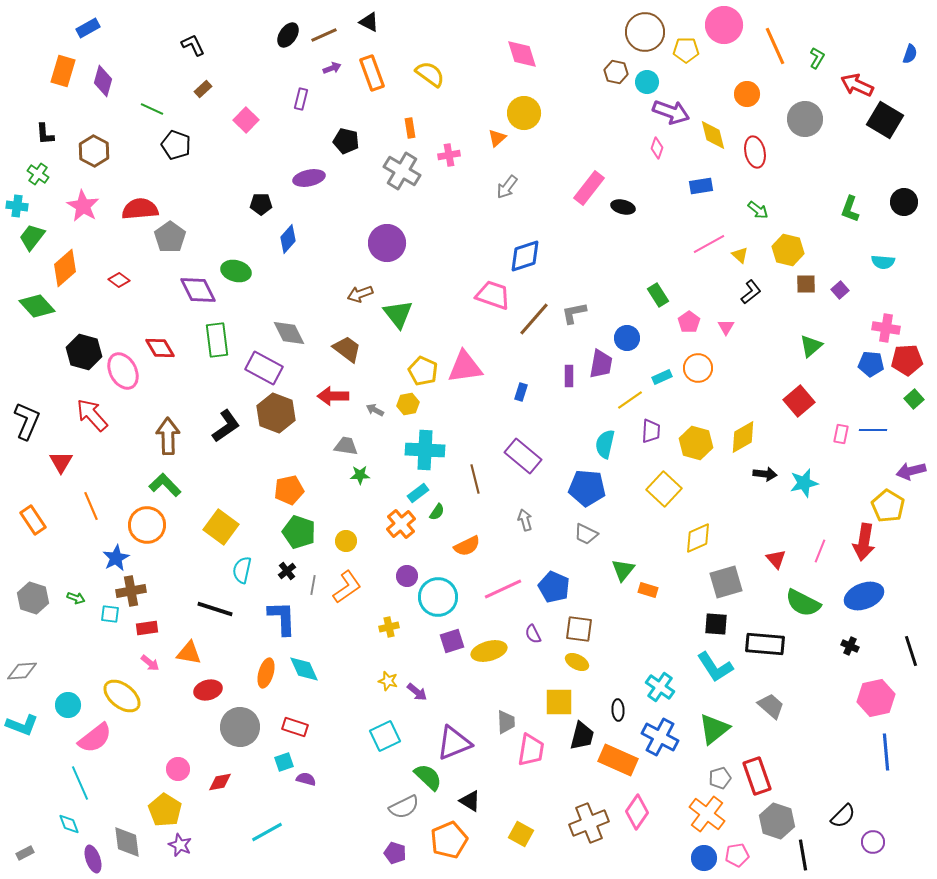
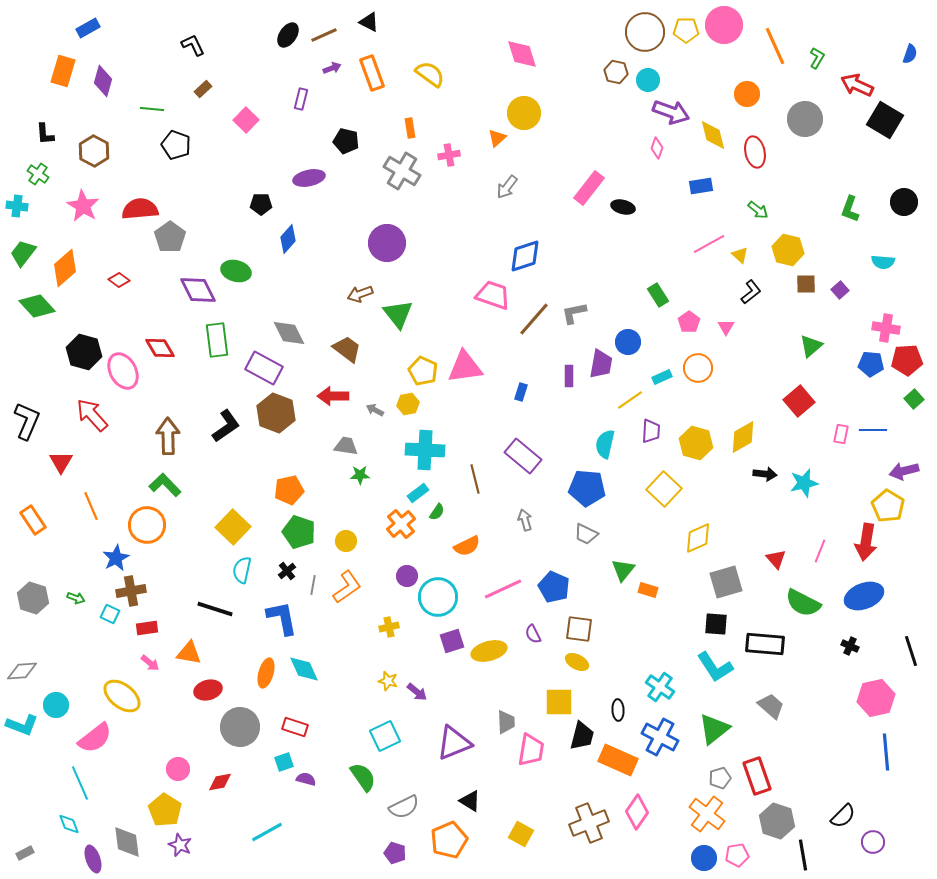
yellow pentagon at (686, 50): moved 20 px up
cyan circle at (647, 82): moved 1 px right, 2 px up
green line at (152, 109): rotated 20 degrees counterclockwise
green trapezoid at (32, 237): moved 9 px left, 16 px down
blue circle at (627, 338): moved 1 px right, 4 px down
purple arrow at (911, 471): moved 7 px left
yellow square at (221, 527): moved 12 px right; rotated 8 degrees clockwise
red arrow at (864, 542): moved 2 px right
cyan square at (110, 614): rotated 18 degrees clockwise
blue L-shape at (282, 618): rotated 9 degrees counterclockwise
cyan circle at (68, 705): moved 12 px left
green semicircle at (428, 777): moved 65 px left; rotated 12 degrees clockwise
